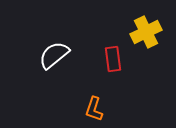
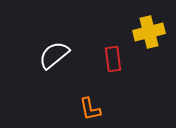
yellow cross: moved 3 px right; rotated 12 degrees clockwise
orange L-shape: moved 4 px left; rotated 30 degrees counterclockwise
